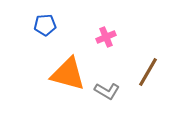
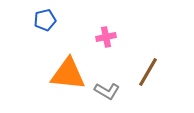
blue pentagon: moved 5 px up; rotated 10 degrees counterclockwise
pink cross: rotated 12 degrees clockwise
orange triangle: rotated 9 degrees counterclockwise
